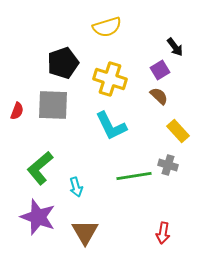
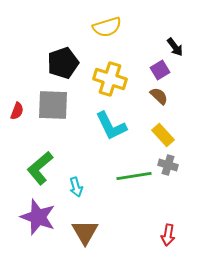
yellow rectangle: moved 15 px left, 4 px down
red arrow: moved 5 px right, 2 px down
